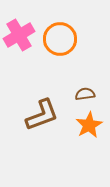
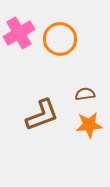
pink cross: moved 2 px up
orange star: rotated 24 degrees clockwise
